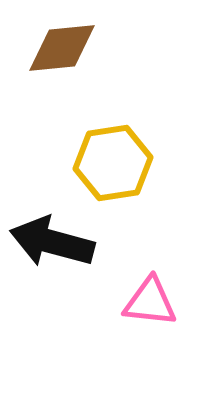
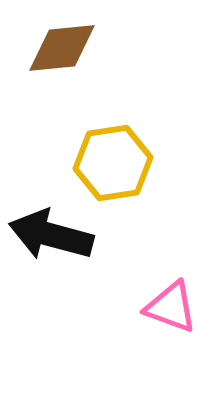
black arrow: moved 1 px left, 7 px up
pink triangle: moved 21 px right, 5 px down; rotated 14 degrees clockwise
